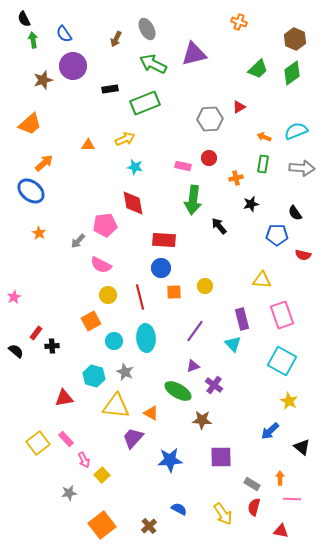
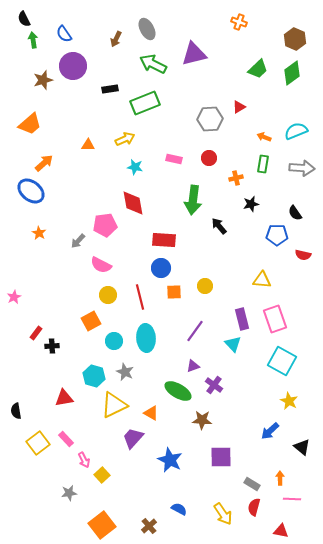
pink rectangle at (183, 166): moved 9 px left, 7 px up
pink rectangle at (282, 315): moved 7 px left, 4 px down
black semicircle at (16, 351): moved 60 px down; rotated 140 degrees counterclockwise
yellow triangle at (116, 406): moved 2 px left, 1 px up; rotated 32 degrees counterclockwise
blue star at (170, 460): rotated 30 degrees clockwise
